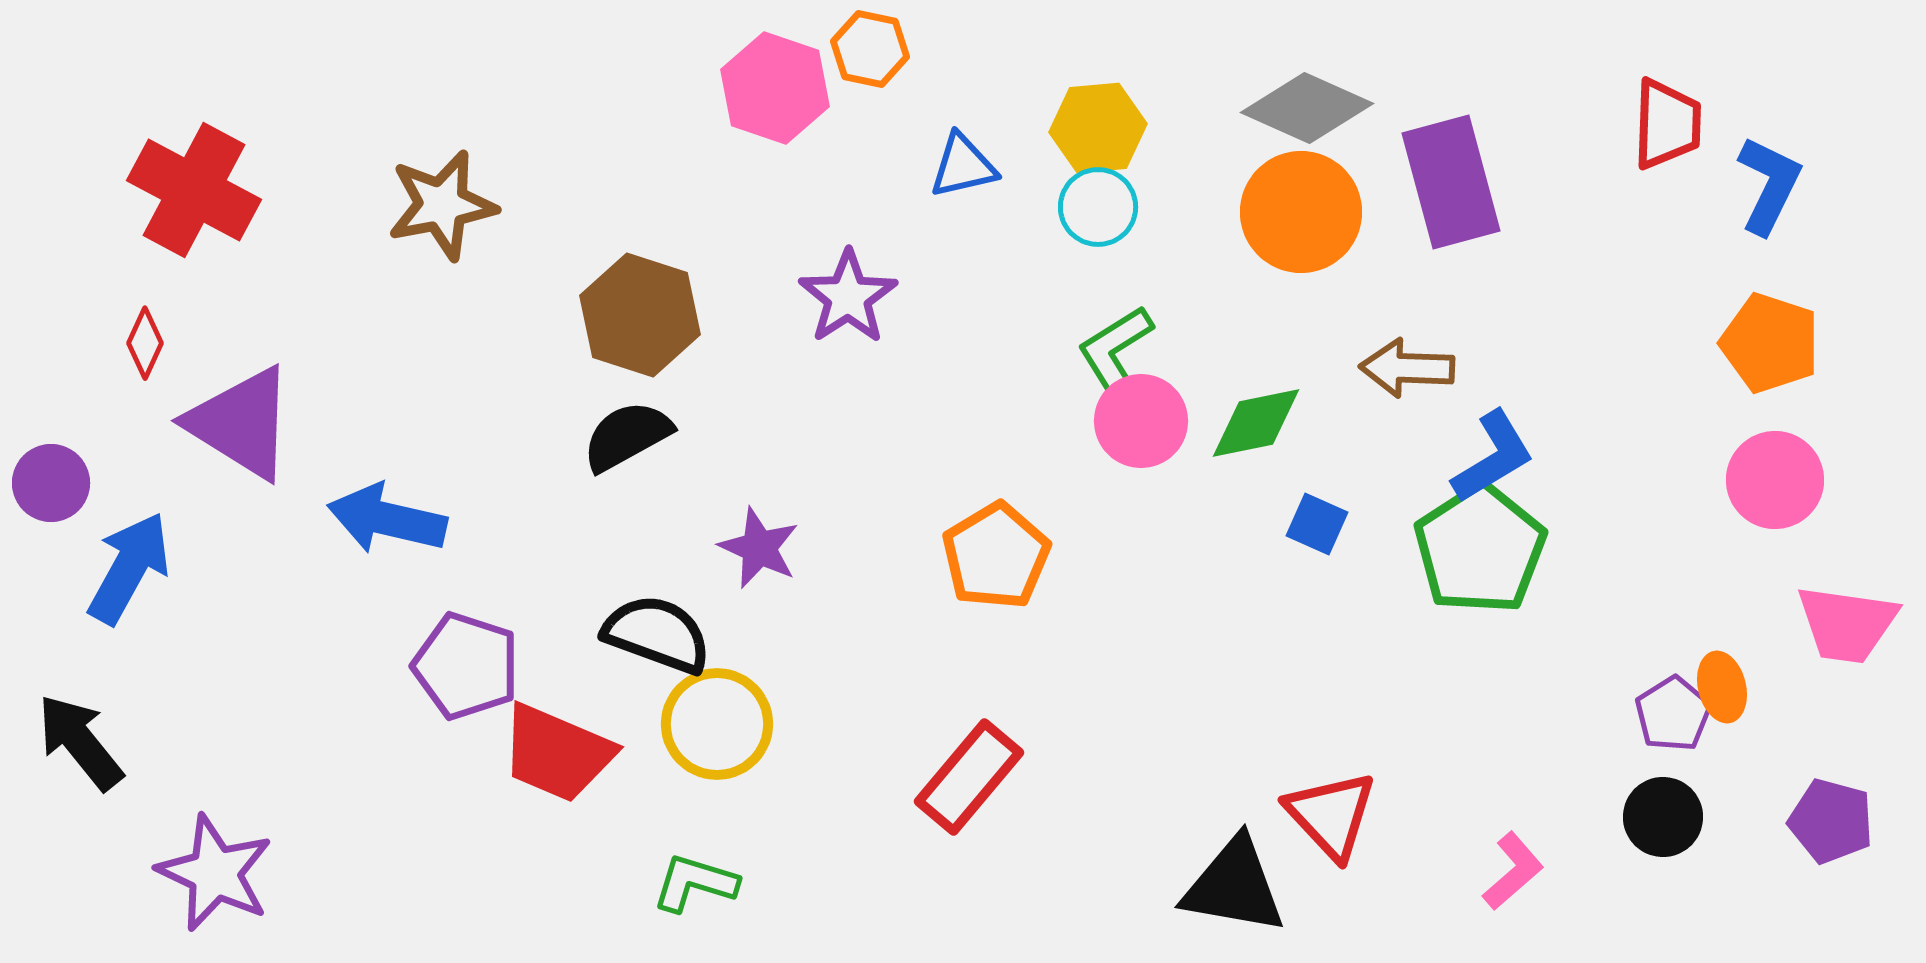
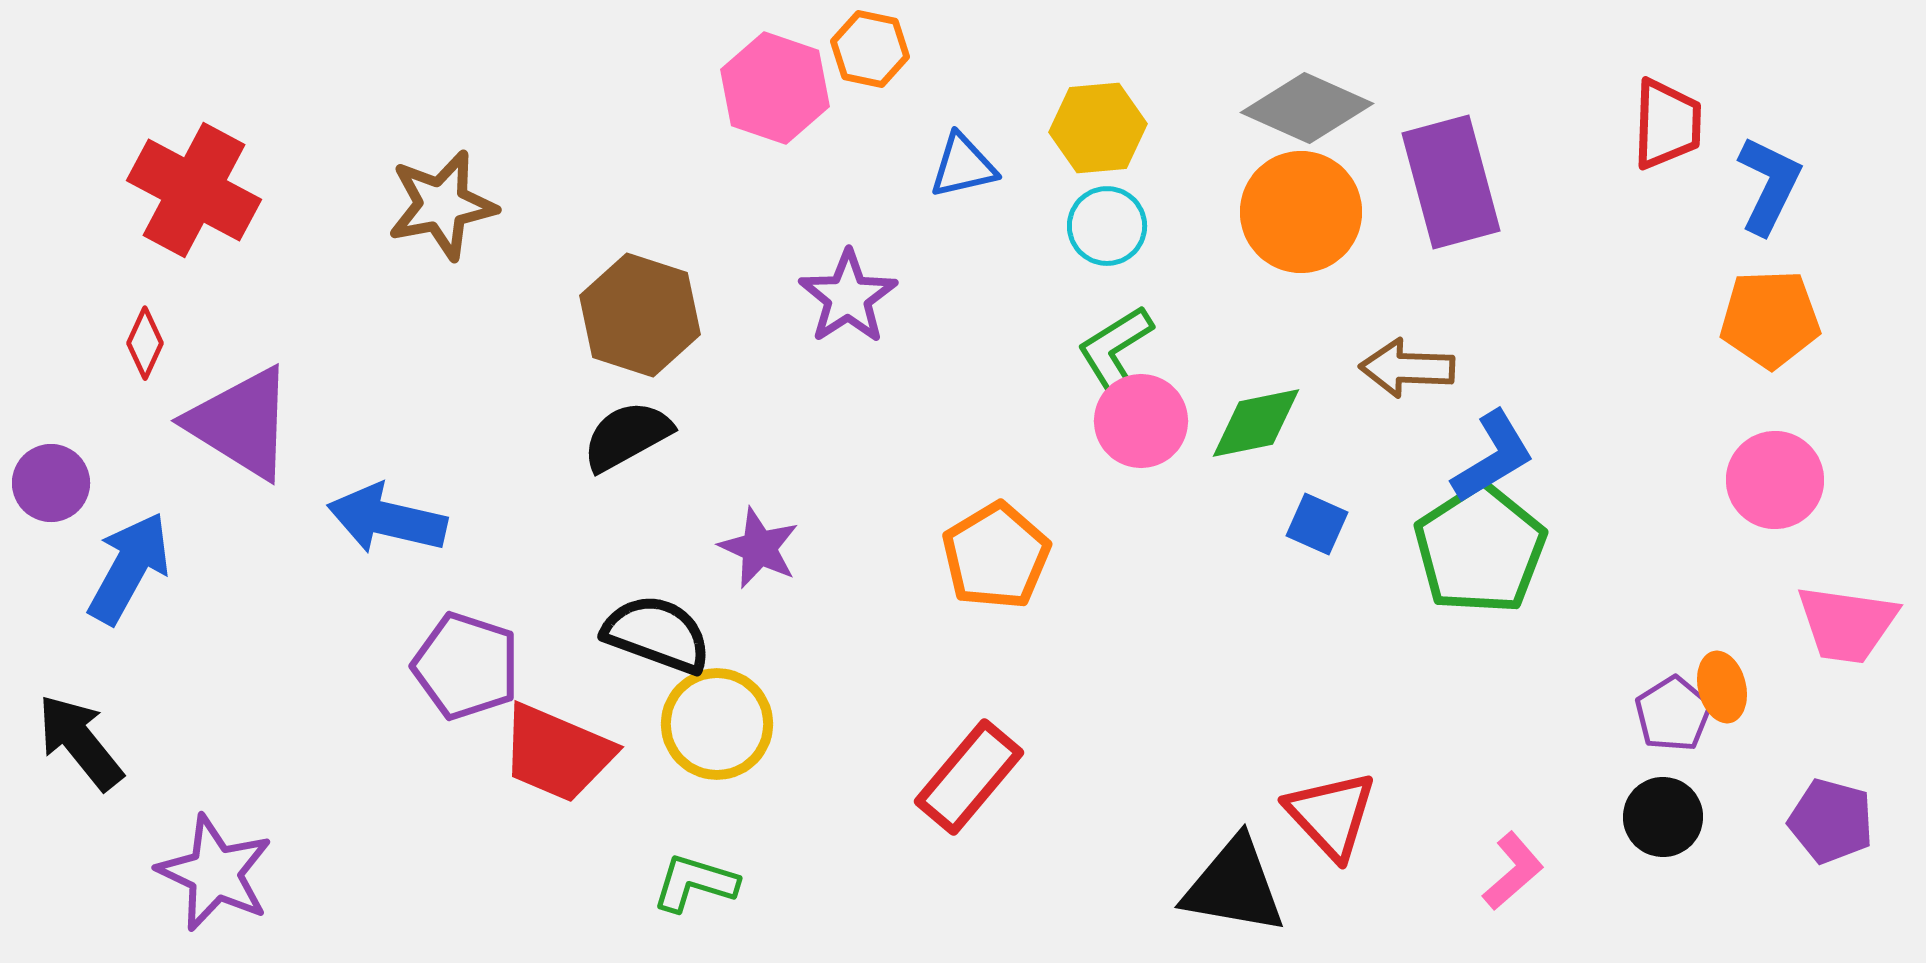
cyan circle at (1098, 207): moved 9 px right, 19 px down
orange pentagon at (1770, 343): moved 24 px up; rotated 20 degrees counterclockwise
